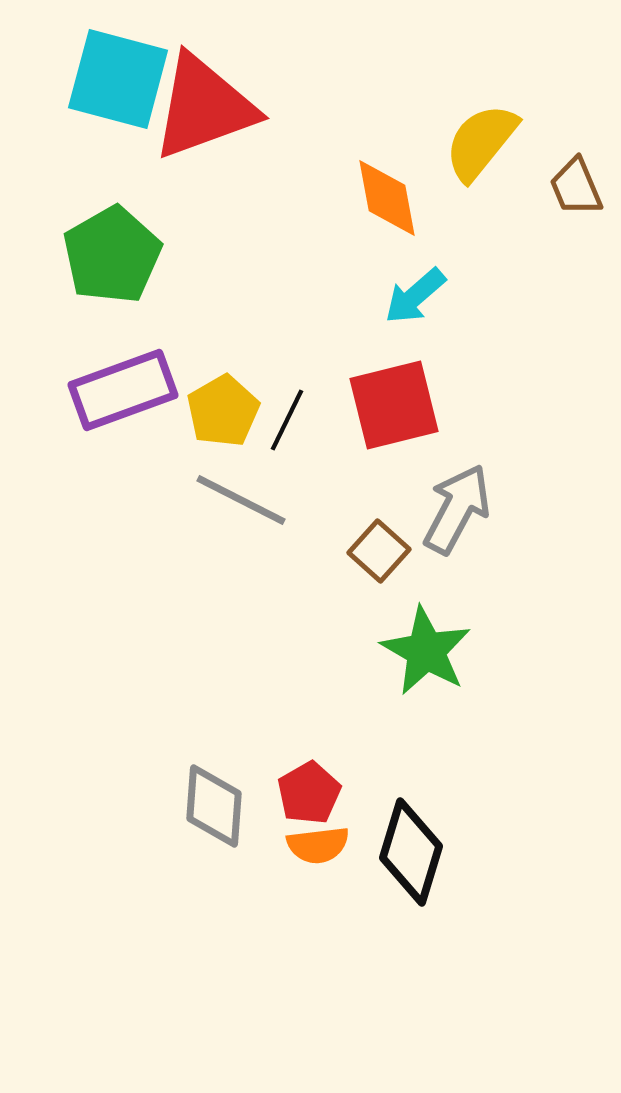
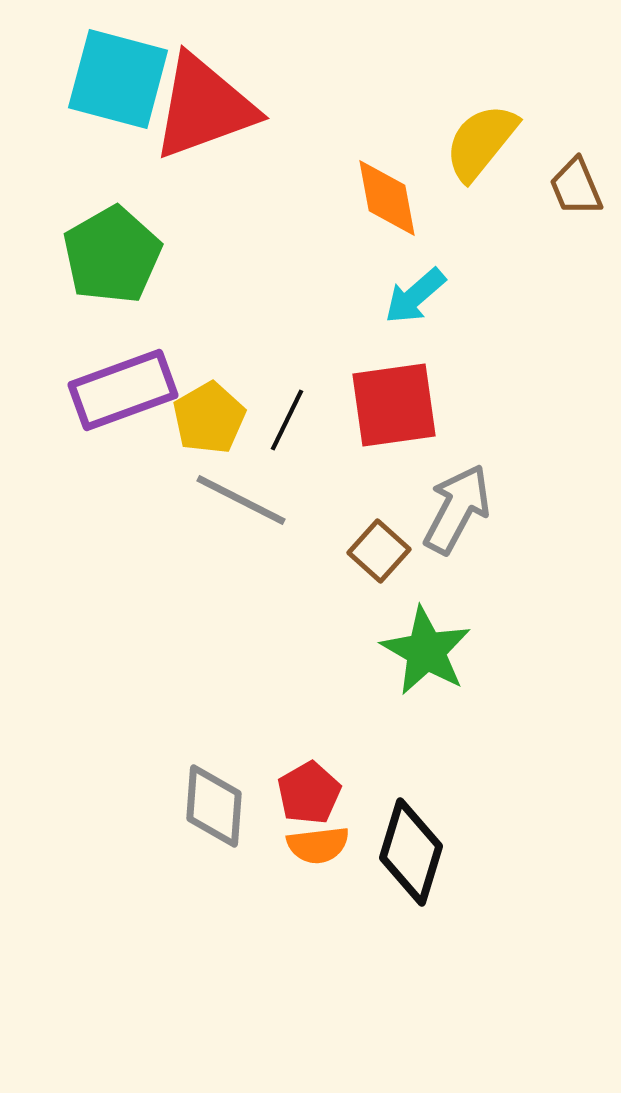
red square: rotated 6 degrees clockwise
yellow pentagon: moved 14 px left, 7 px down
